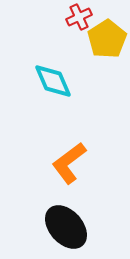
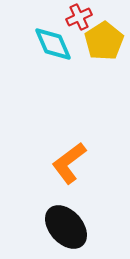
yellow pentagon: moved 3 px left, 2 px down
cyan diamond: moved 37 px up
